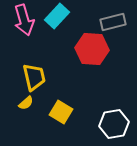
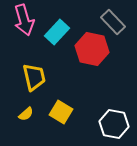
cyan rectangle: moved 16 px down
gray rectangle: rotated 60 degrees clockwise
red hexagon: rotated 8 degrees clockwise
yellow semicircle: moved 11 px down
white hexagon: rotated 20 degrees clockwise
